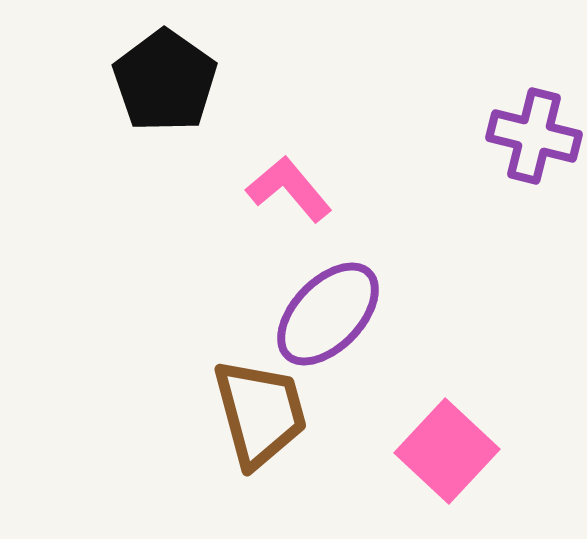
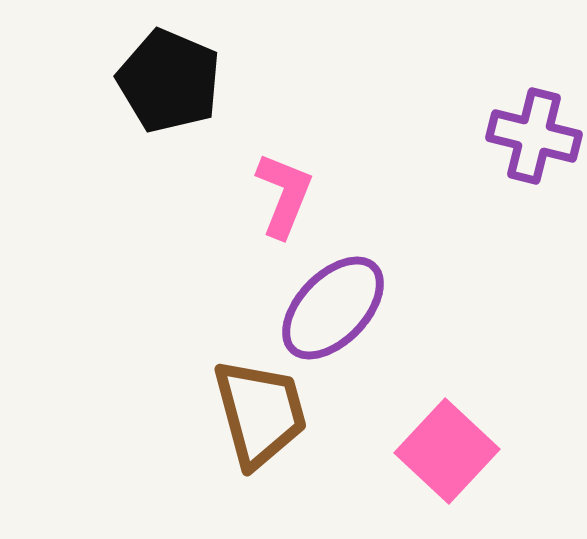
black pentagon: moved 4 px right; rotated 12 degrees counterclockwise
pink L-shape: moved 5 px left, 6 px down; rotated 62 degrees clockwise
purple ellipse: moved 5 px right, 6 px up
